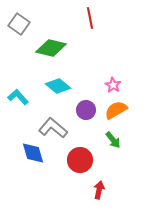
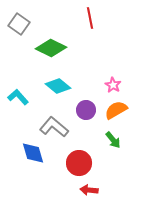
green diamond: rotated 12 degrees clockwise
gray L-shape: moved 1 px right, 1 px up
red circle: moved 1 px left, 3 px down
red arrow: moved 10 px left; rotated 96 degrees counterclockwise
